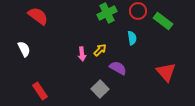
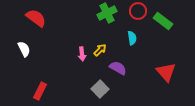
red semicircle: moved 2 px left, 2 px down
red rectangle: rotated 60 degrees clockwise
